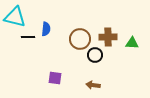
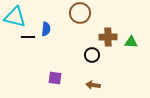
brown circle: moved 26 px up
green triangle: moved 1 px left, 1 px up
black circle: moved 3 px left
